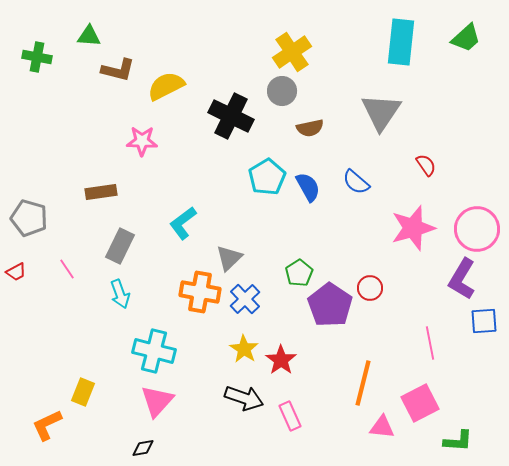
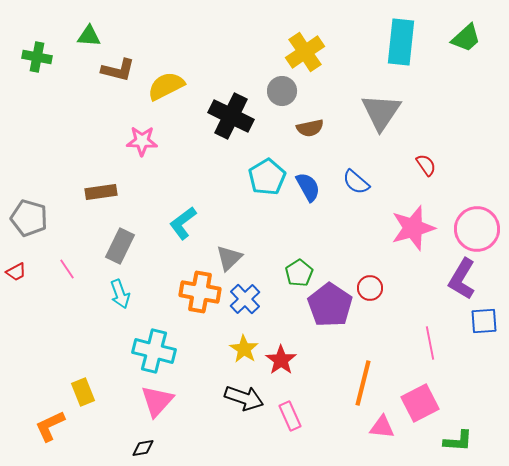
yellow cross at (292, 52): moved 13 px right
yellow rectangle at (83, 392): rotated 44 degrees counterclockwise
orange L-shape at (47, 425): moved 3 px right, 1 px down
